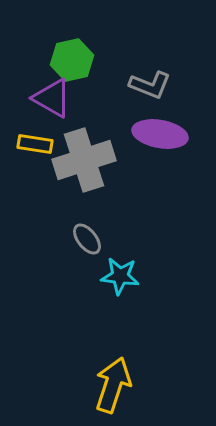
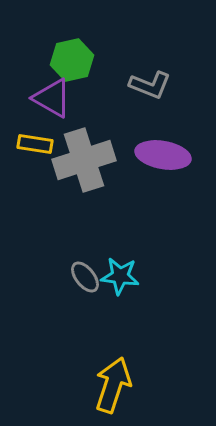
purple ellipse: moved 3 px right, 21 px down
gray ellipse: moved 2 px left, 38 px down
